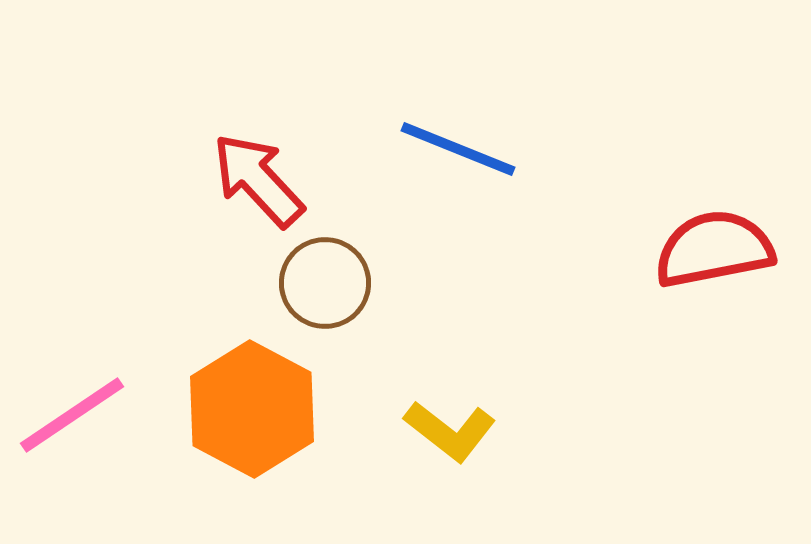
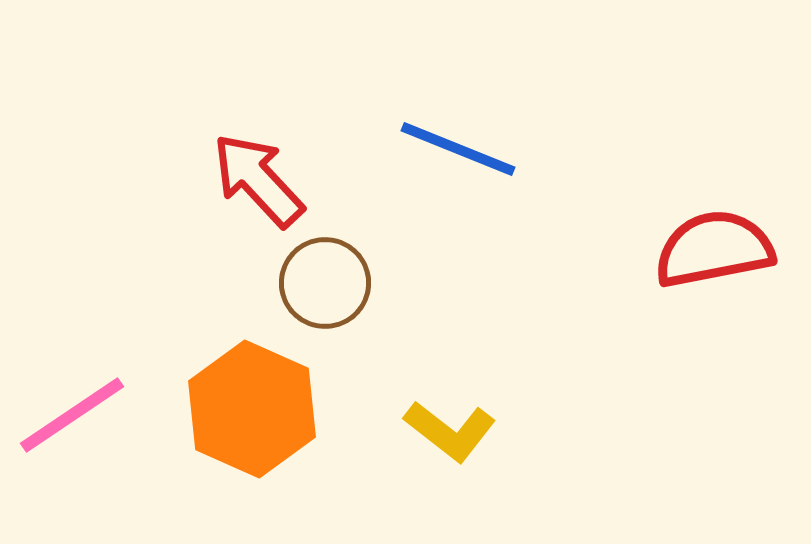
orange hexagon: rotated 4 degrees counterclockwise
